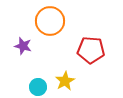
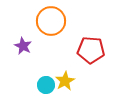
orange circle: moved 1 px right
purple star: rotated 12 degrees clockwise
cyan circle: moved 8 px right, 2 px up
